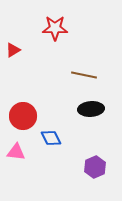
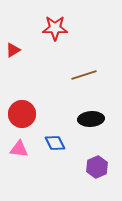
brown line: rotated 30 degrees counterclockwise
black ellipse: moved 10 px down
red circle: moved 1 px left, 2 px up
blue diamond: moved 4 px right, 5 px down
pink triangle: moved 3 px right, 3 px up
purple hexagon: moved 2 px right
